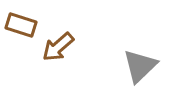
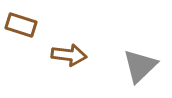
brown arrow: moved 11 px right, 8 px down; rotated 132 degrees counterclockwise
